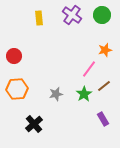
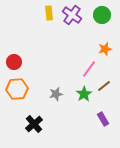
yellow rectangle: moved 10 px right, 5 px up
orange star: moved 1 px up
red circle: moved 6 px down
